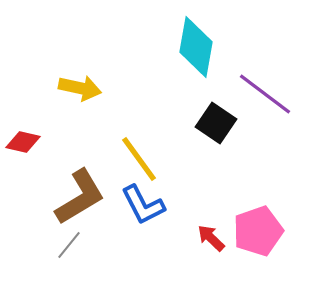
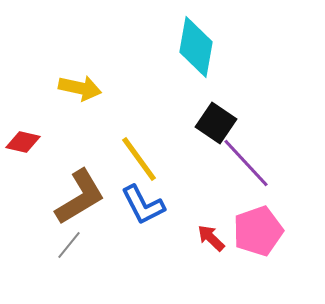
purple line: moved 19 px left, 69 px down; rotated 10 degrees clockwise
